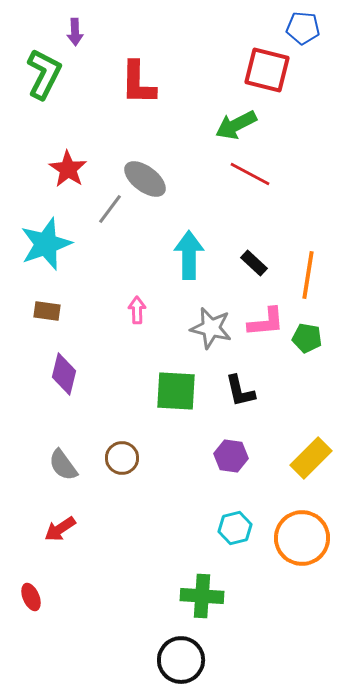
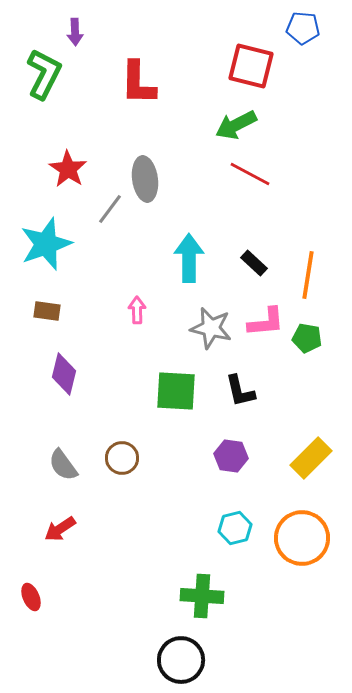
red square: moved 16 px left, 4 px up
gray ellipse: rotated 45 degrees clockwise
cyan arrow: moved 3 px down
